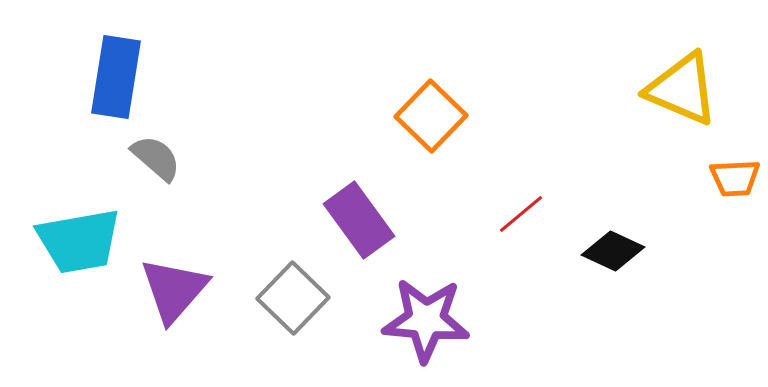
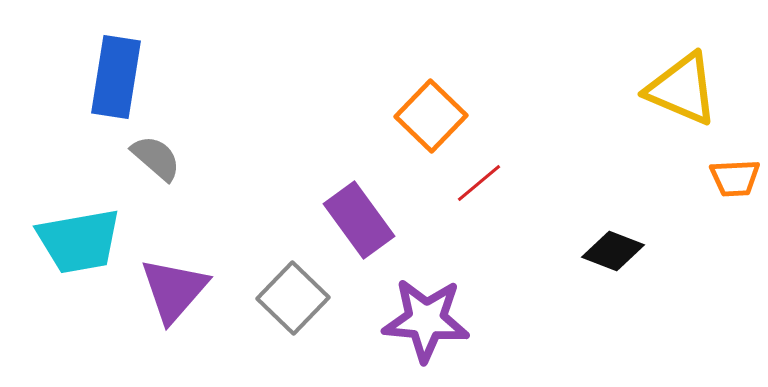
red line: moved 42 px left, 31 px up
black diamond: rotated 4 degrees counterclockwise
